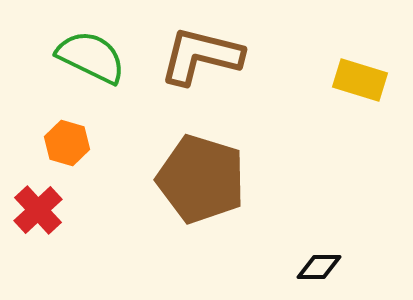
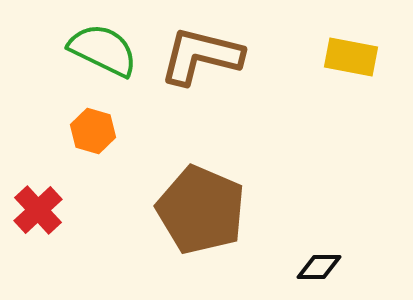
green semicircle: moved 12 px right, 7 px up
yellow rectangle: moved 9 px left, 23 px up; rotated 6 degrees counterclockwise
orange hexagon: moved 26 px right, 12 px up
brown pentagon: moved 31 px down; rotated 6 degrees clockwise
